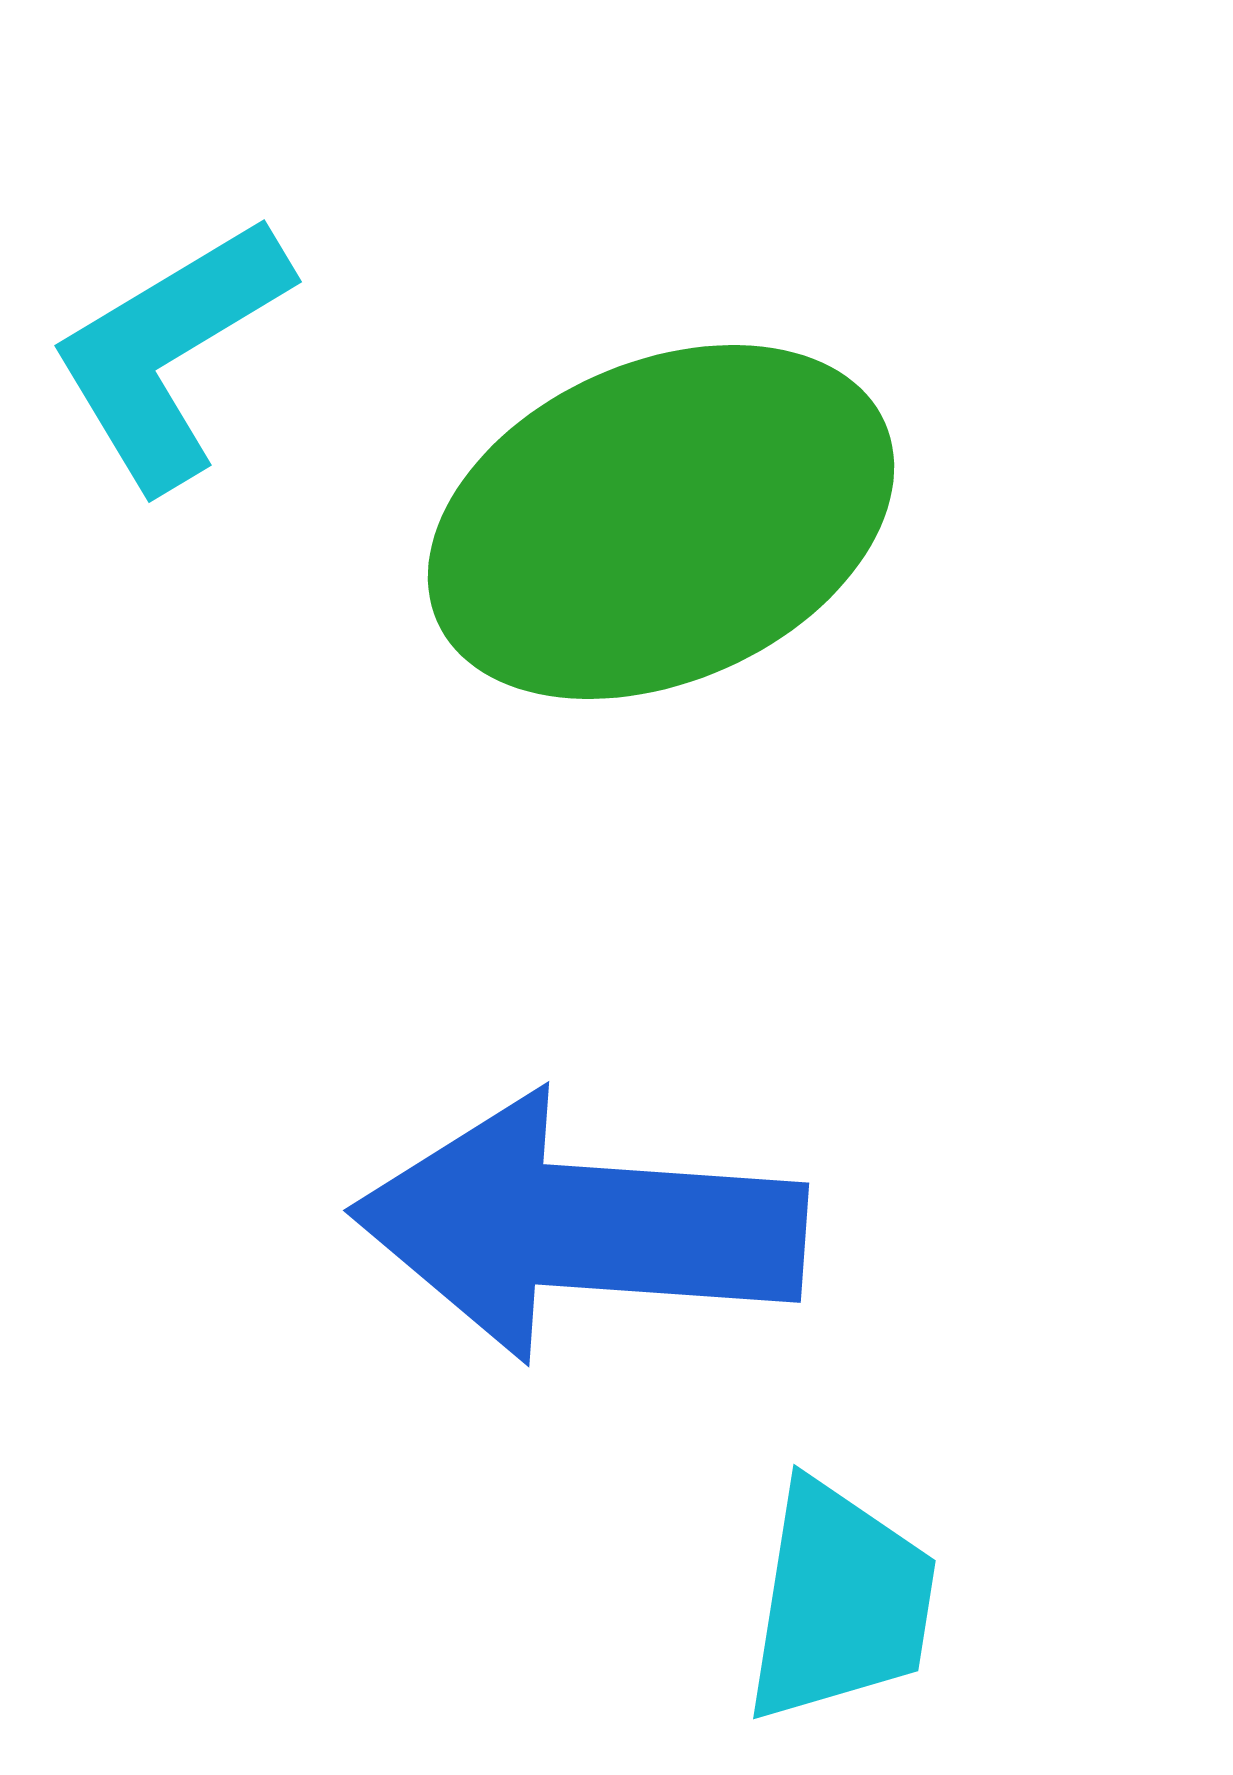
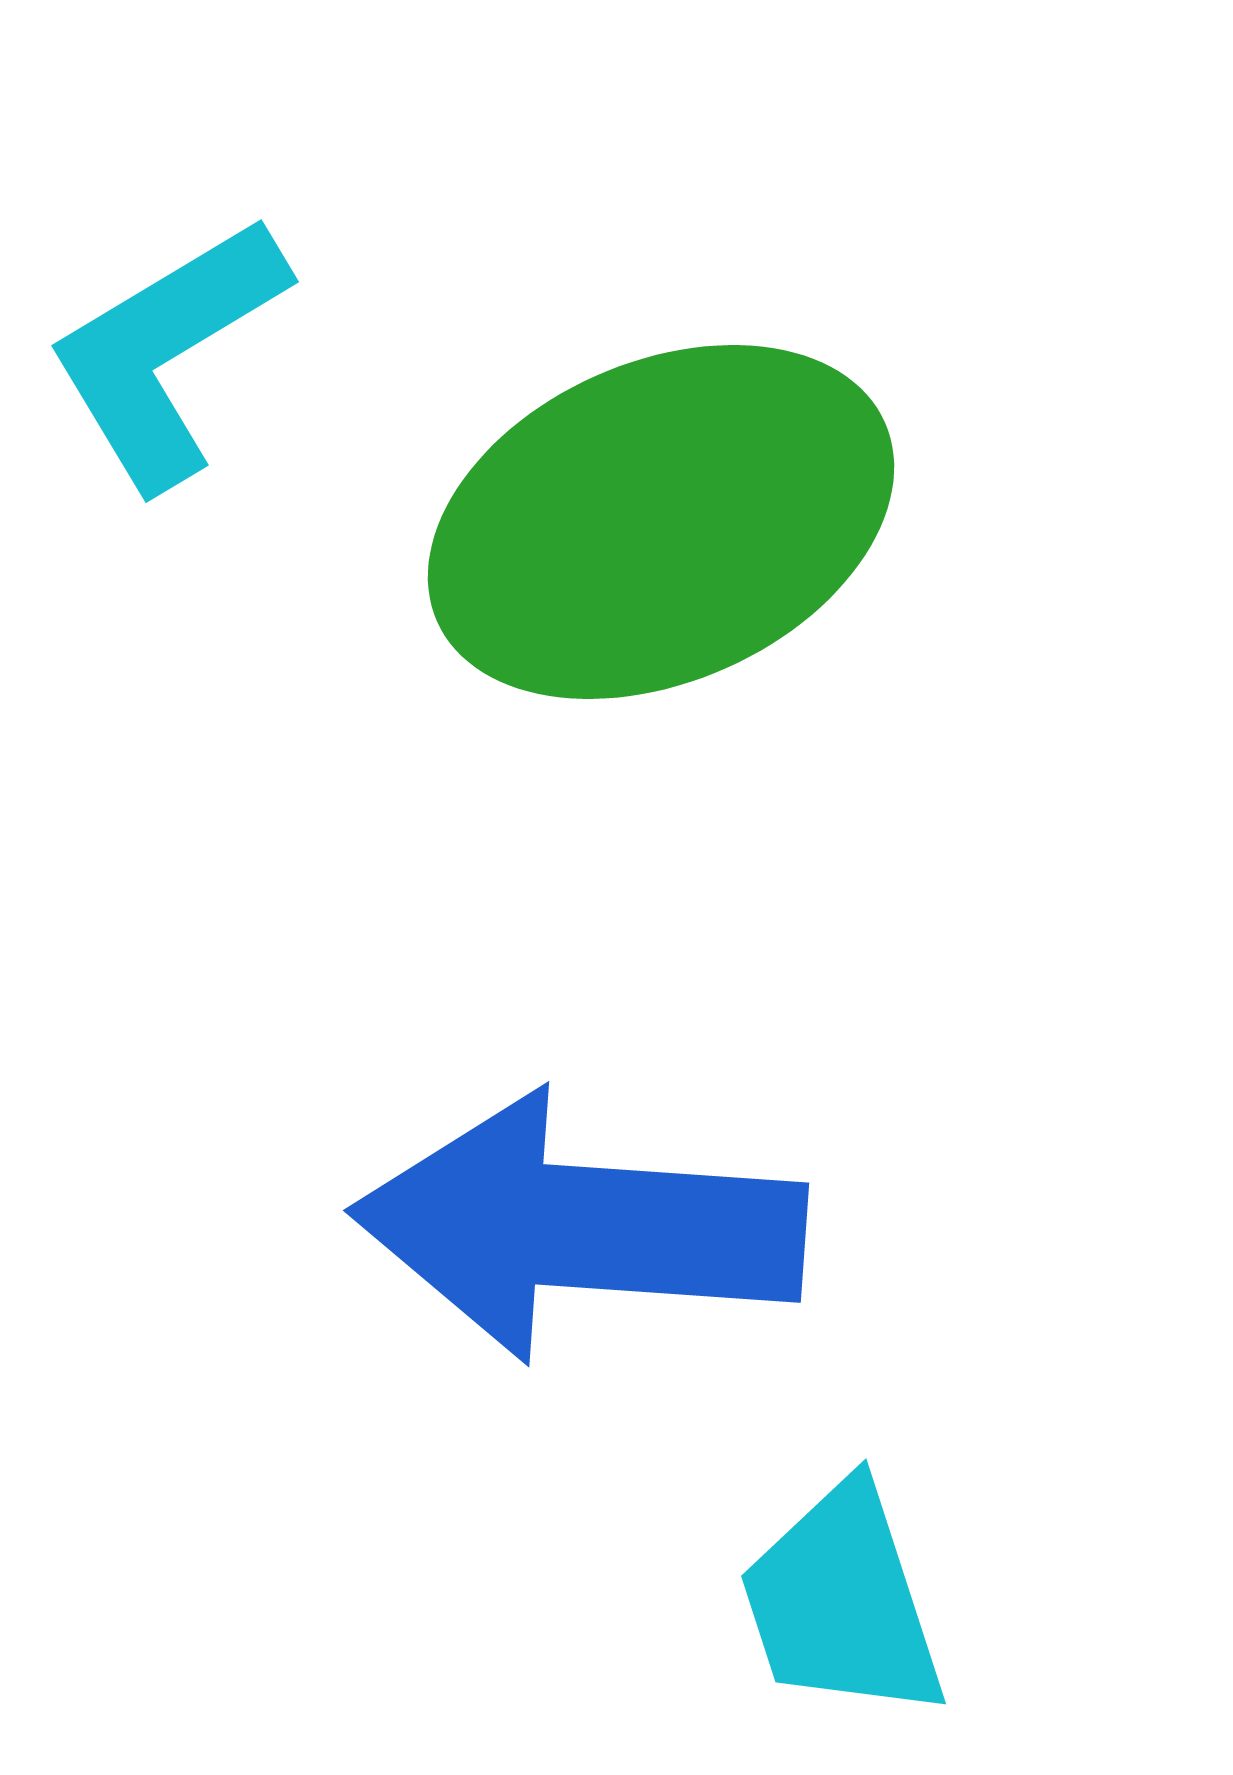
cyan L-shape: moved 3 px left
cyan trapezoid: moved 2 px right; rotated 153 degrees clockwise
